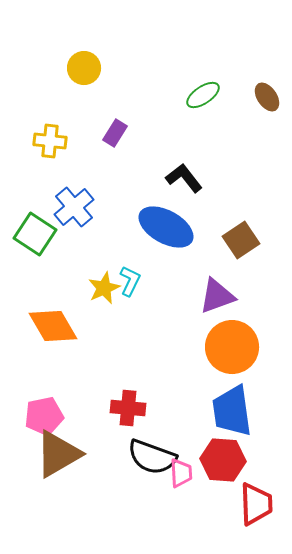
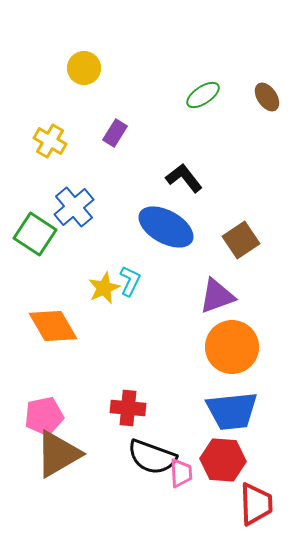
yellow cross: rotated 24 degrees clockwise
blue trapezoid: rotated 88 degrees counterclockwise
